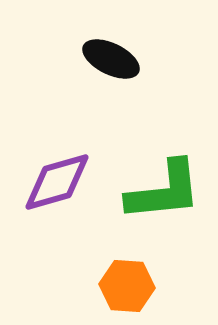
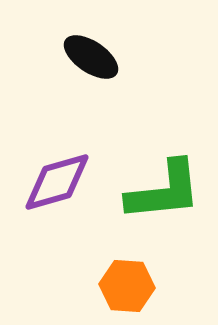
black ellipse: moved 20 px left, 2 px up; rotated 8 degrees clockwise
